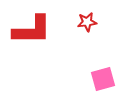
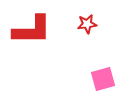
red star: moved 2 px down
